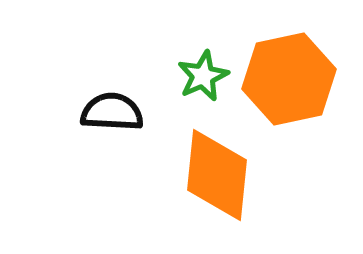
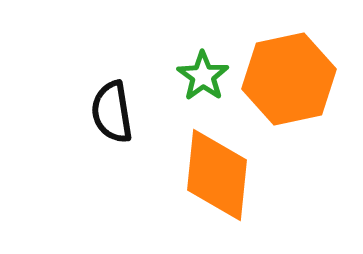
green star: rotated 12 degrees counterclockwise
black semicircle: rotated 102 degrees counterclockwise
